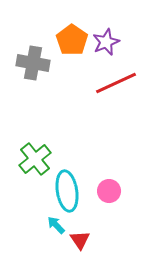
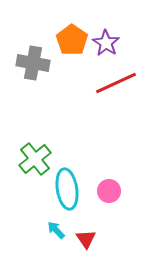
purple star: moved 1 px down; rotated 16 degrees counterclockwise
cyan ellipse: moved 2 px up
cyan arrow: moved 5 px down
red triangle: moved 6 px right, 1 px up
